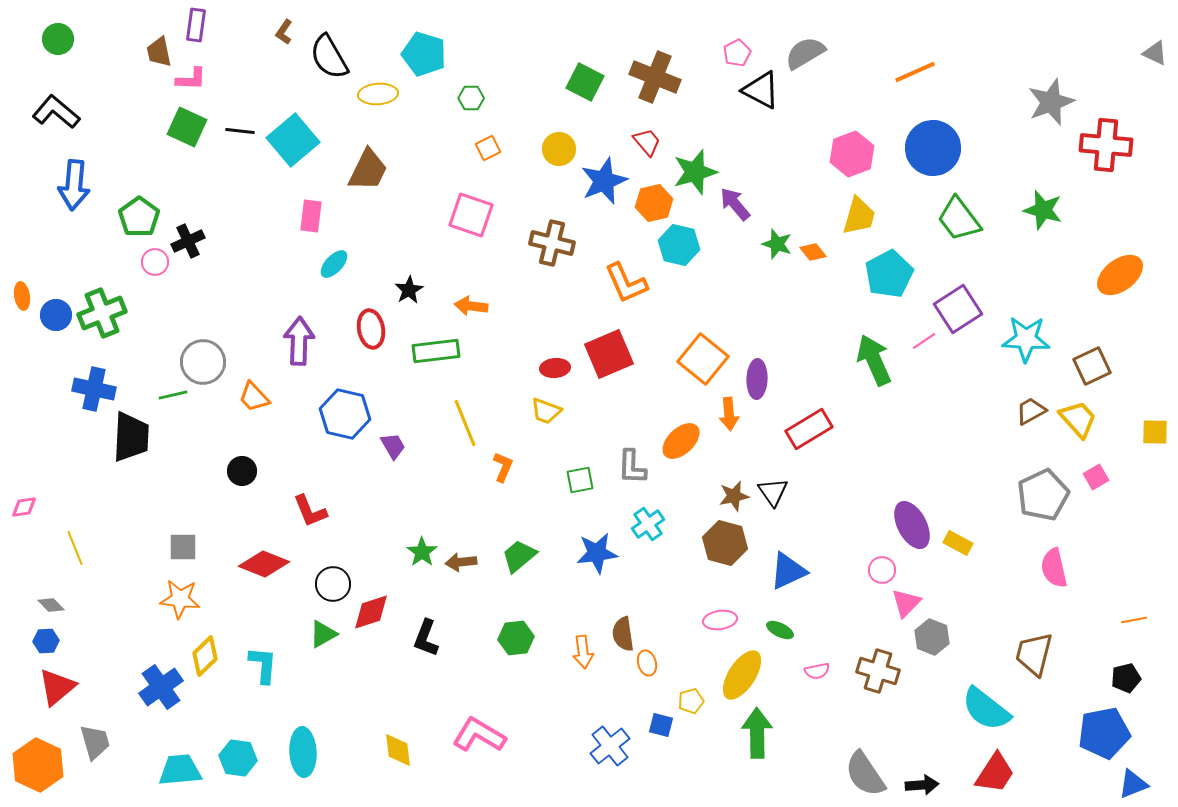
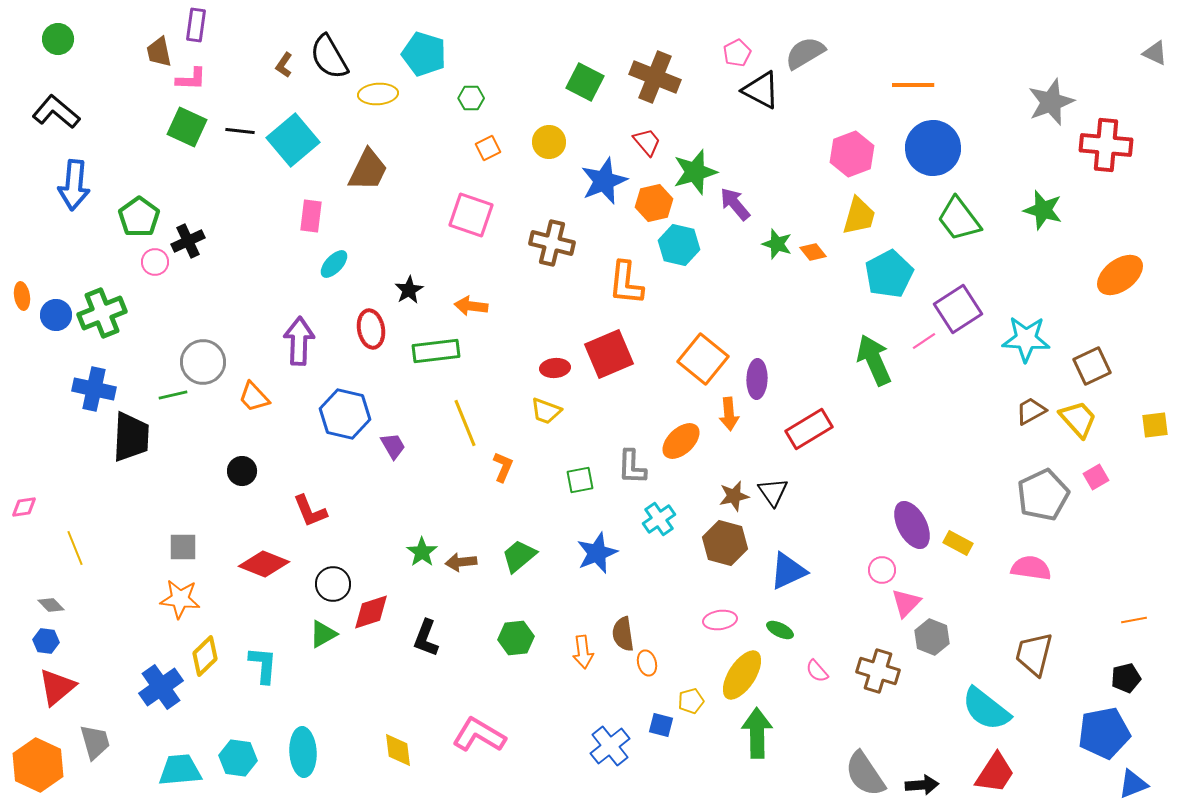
brown L-shape at (284, 32): moved 33 px down
orange line at (915, 72): moved 2 px left, 13 px down; rotated 24 degrees clockwise
yellow circle at (559, 149): moved 10 px left, 7 px up
orange L-shape at (626, 283): rotated 30 degrees clockwise
yellow square at (1155, 432): moved 7 px up; rotated 8 degrees counterclockwise
cyan cross at (648, 524): moved 11 px right, 5 px up
blue star at (597, 553): rotated 15 degrees counterclockwise
pink semicircle at (1054, 568): moved 23 px left; rotated 111 degrees clockwise
blue hexagon at (46, 641): rotated 10 degrees clockwise
pink semicircle at (817, 671): rotated 60 degrees clockwise
